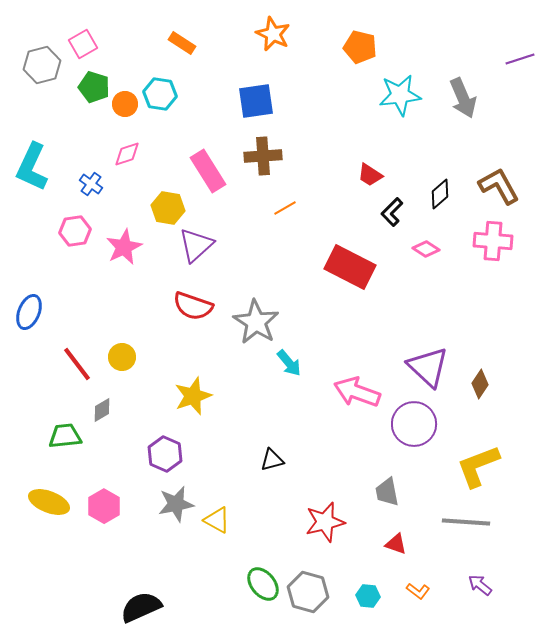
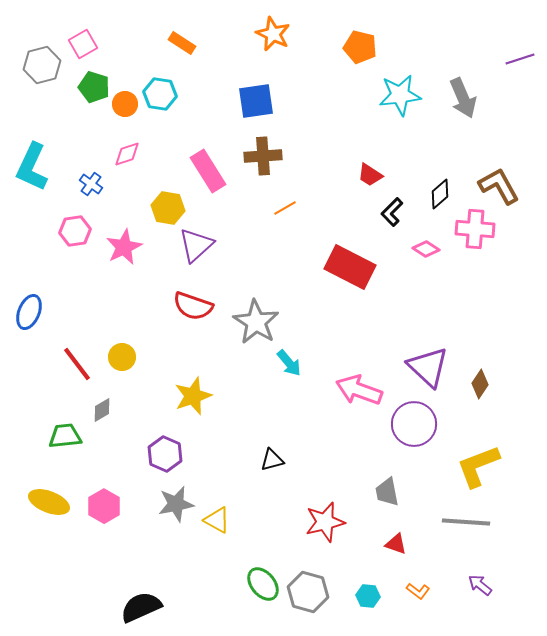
pink cross at (493, 241): moved 18 px left, 12 px up
pink arrow at (357, 392): moved 2 px right, 2 px up
